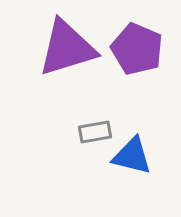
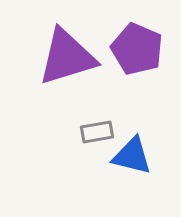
purple triangle: moved 9 px down
gray rectangle: moved 2 px right
